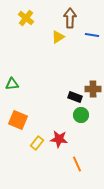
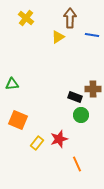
red star: rotated 24 degrees counterclockwise
